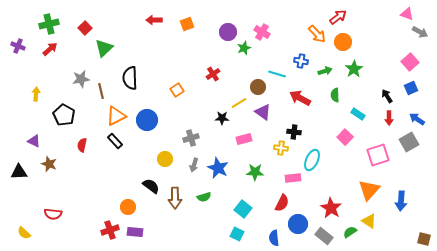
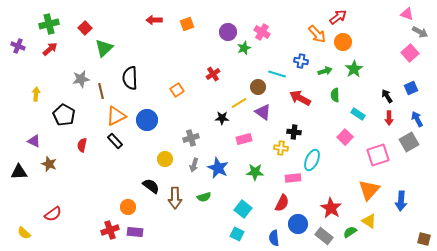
pink square at (410, 62): moved 9 px up
blue arrow at (417, 119): rotated 28 degrees clockwise
red semicircle at (53, 214): rotated 42 degrees counterclockwise
